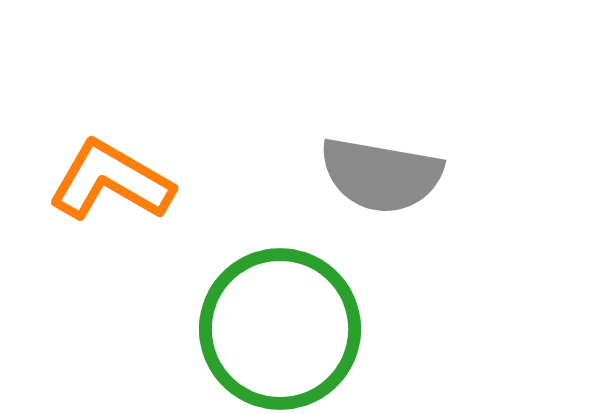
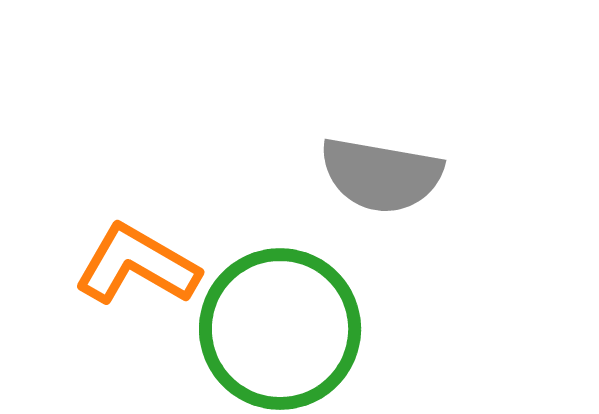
orange L-shape: moved 26 px right, 84 px down
